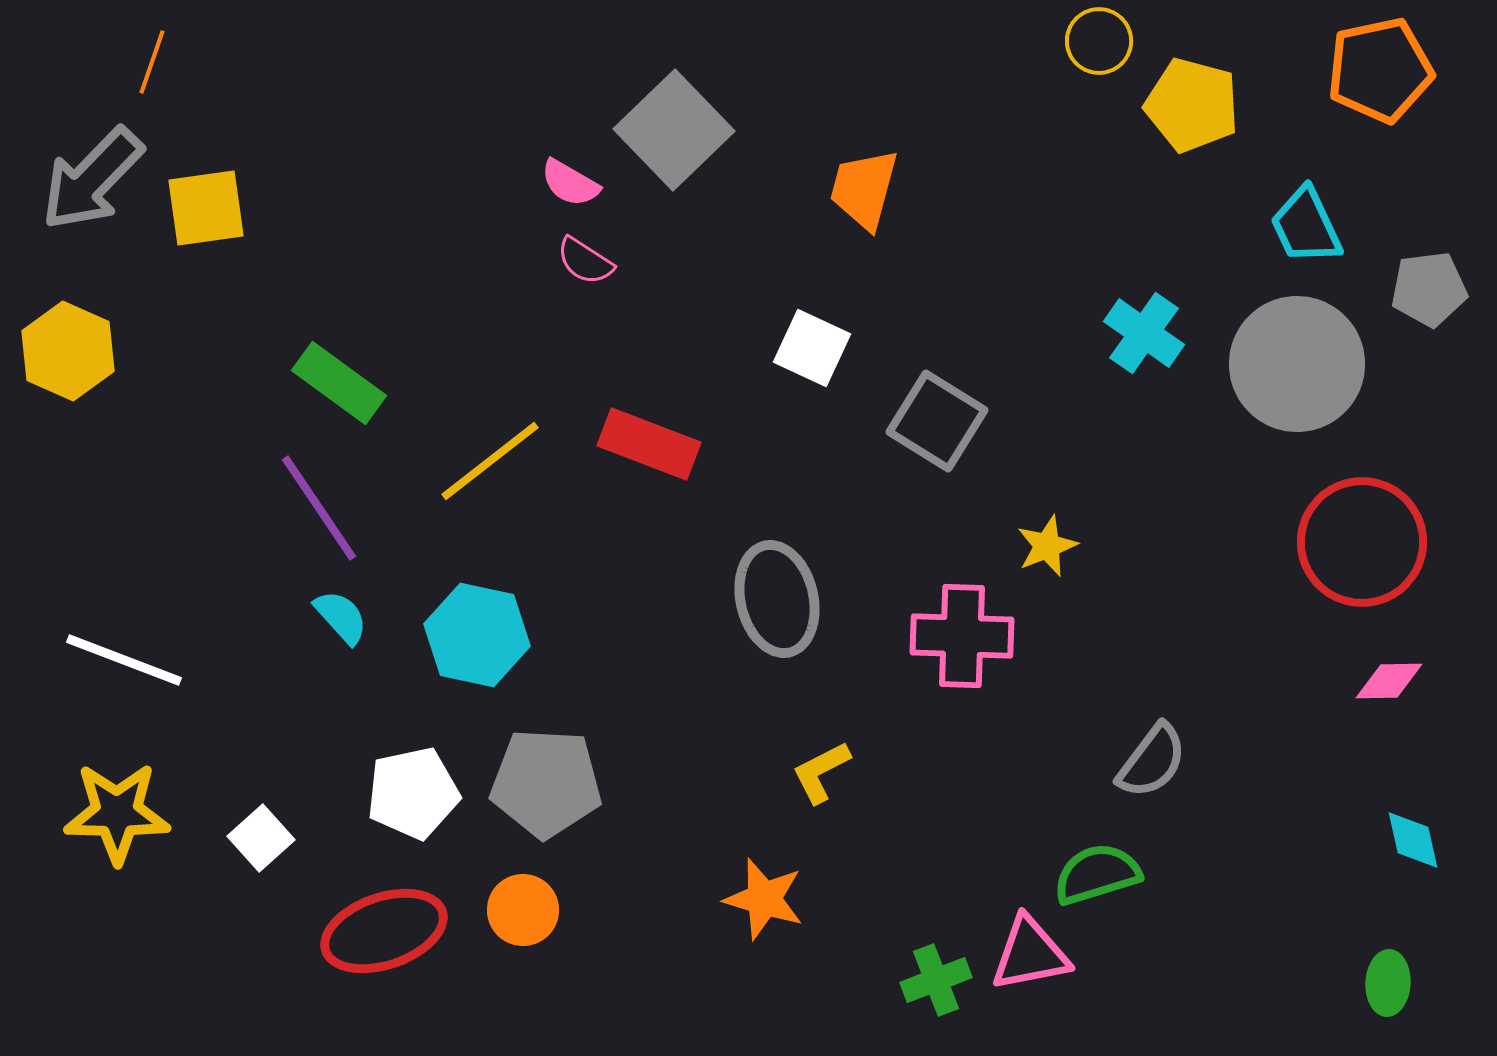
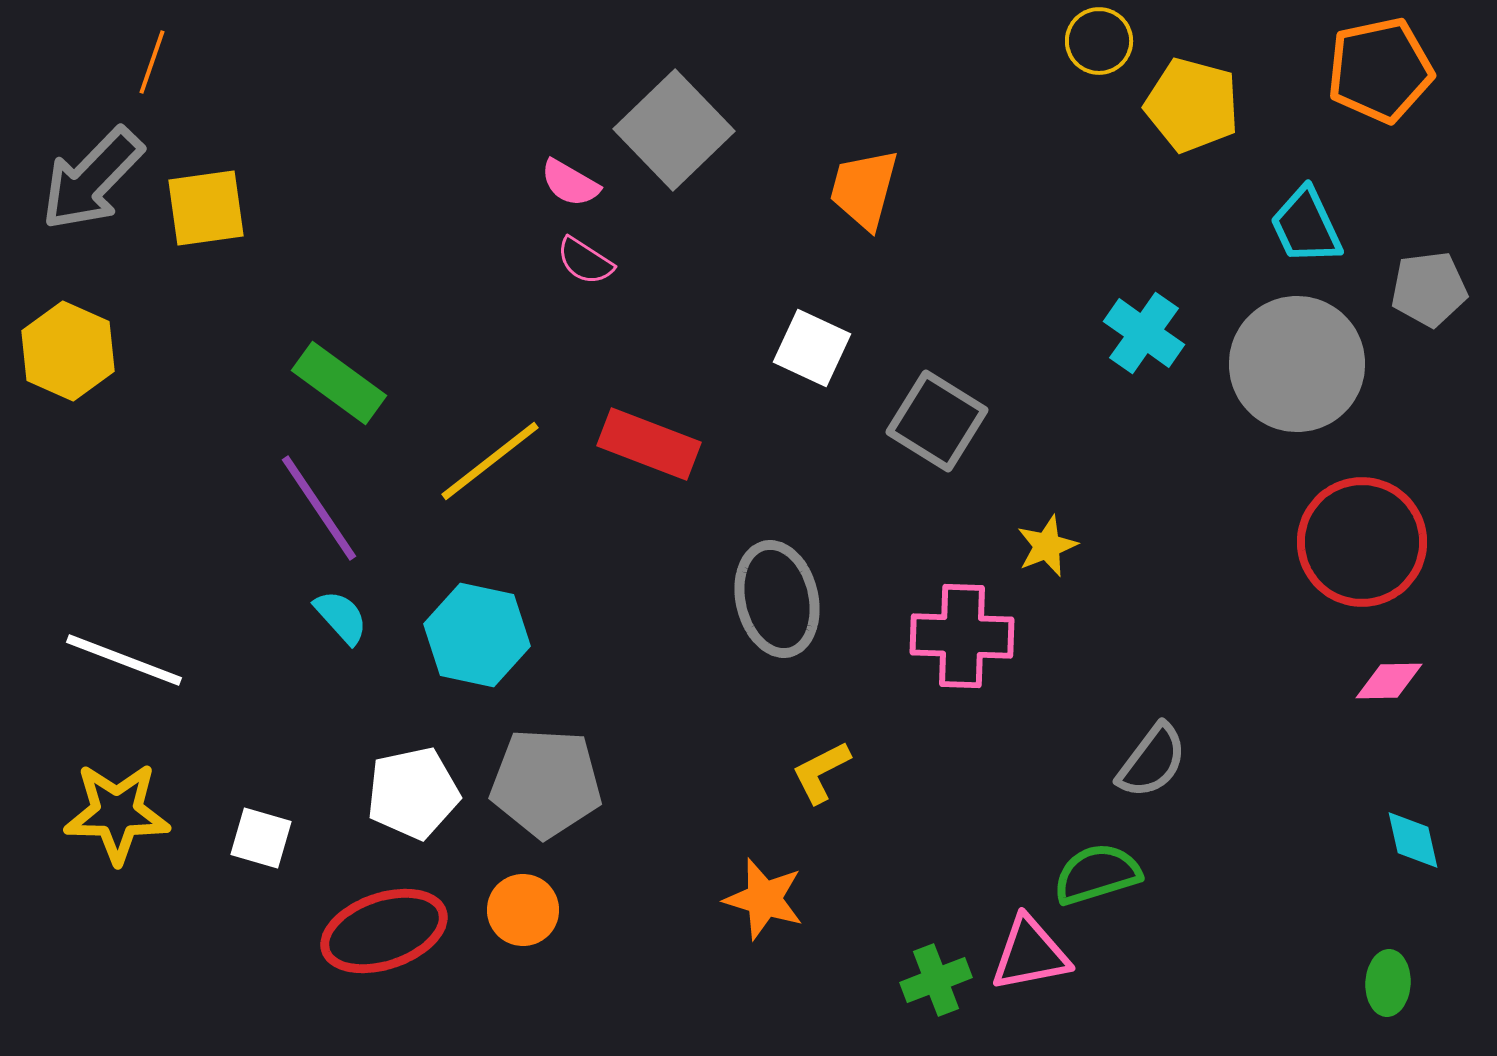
white square at (261, 838): rotated 32 degrees counterclockwise
